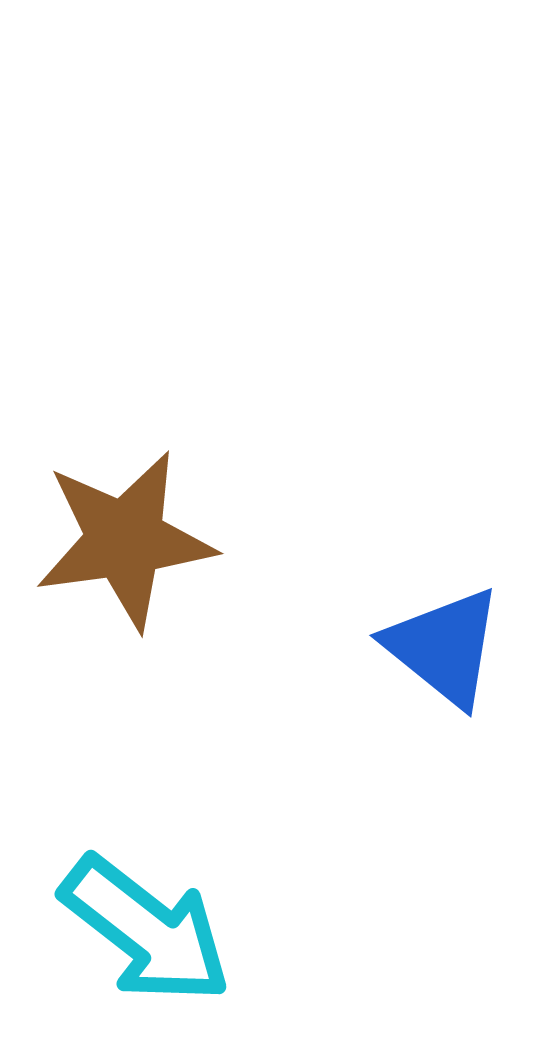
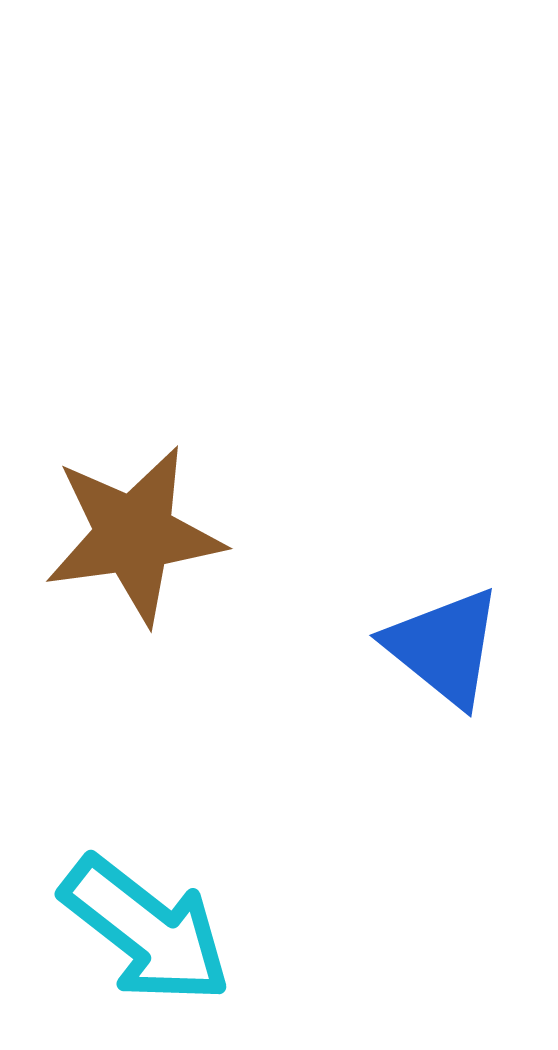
brown star: moved 9 px right, 5 px up
